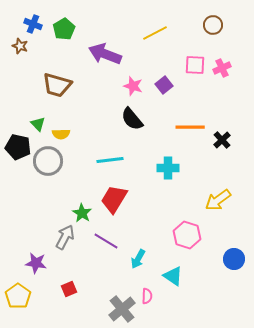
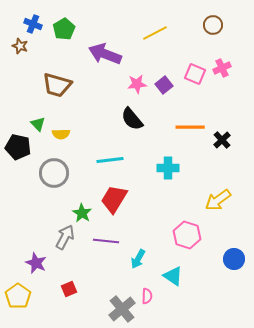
pink square: moved 9 px down; rotated 20 degrees clockwise
pink star: moved 4 px right, 2 px up; rotated 24 degrees counterclockwise
gray circle: moved 6 px right, 12 px down
purple line: rotated 25 degrees counterclockwise
purple star: rotated 15 degrees clockwise
